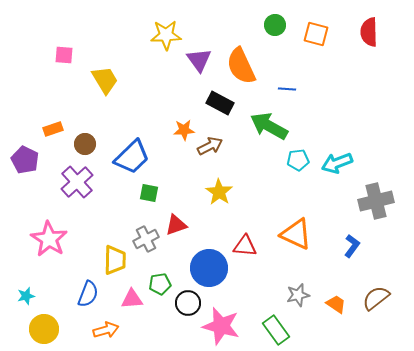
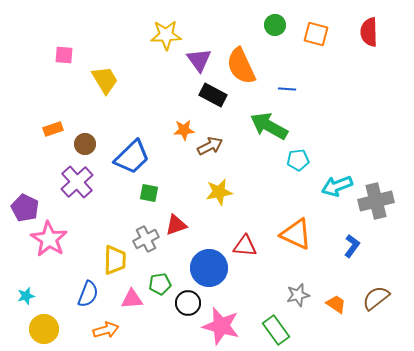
black rectangle at (220, 103): moved 7 px left, 8 px up
purple pentagon at (25, 160): moved 48 px down
cyan arrow at (337, 163): moved 23 px down
yellow star at (219, 192): rotated 28 degrees clockwise
